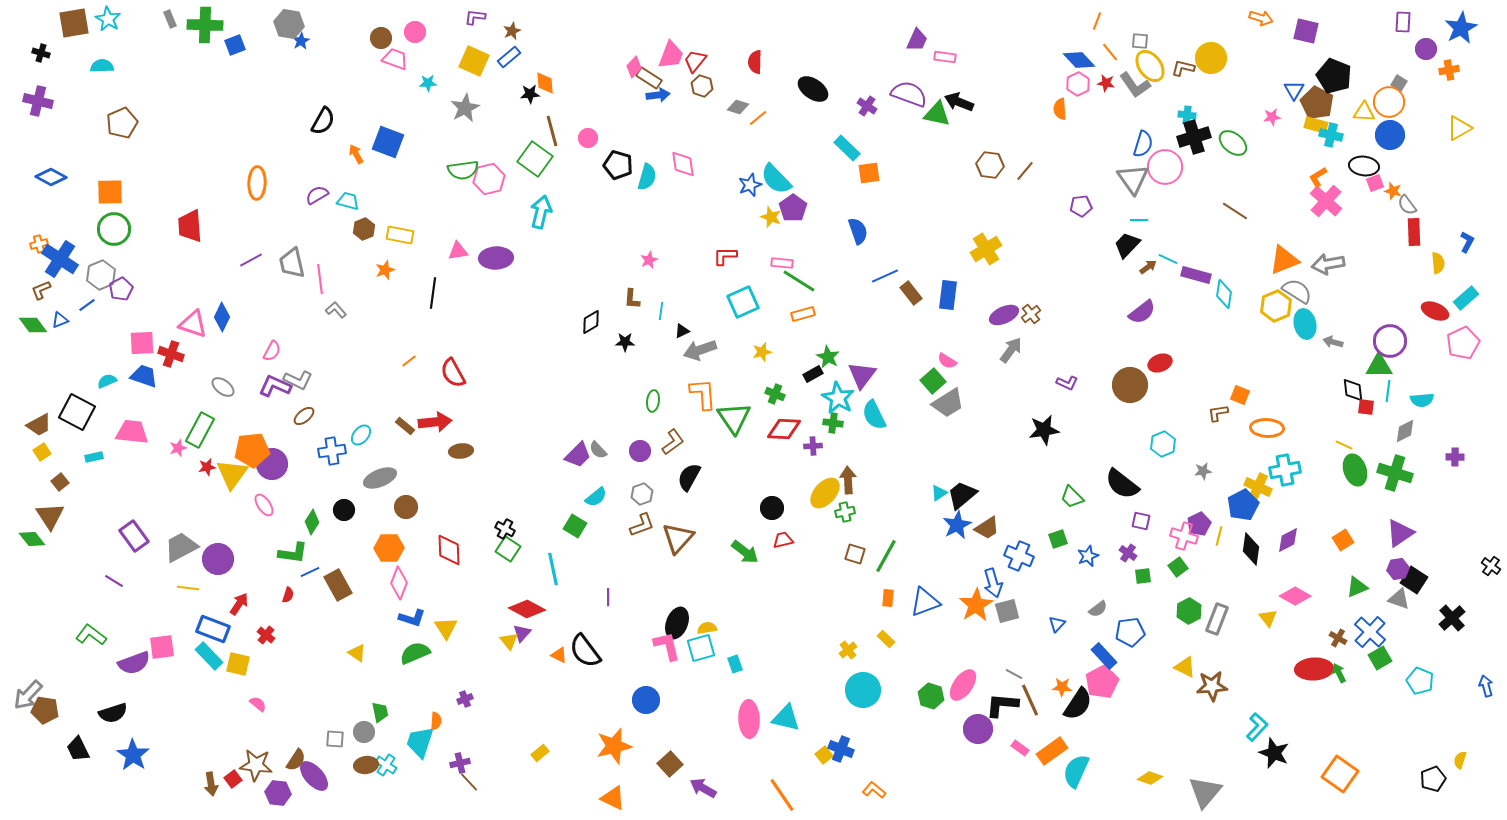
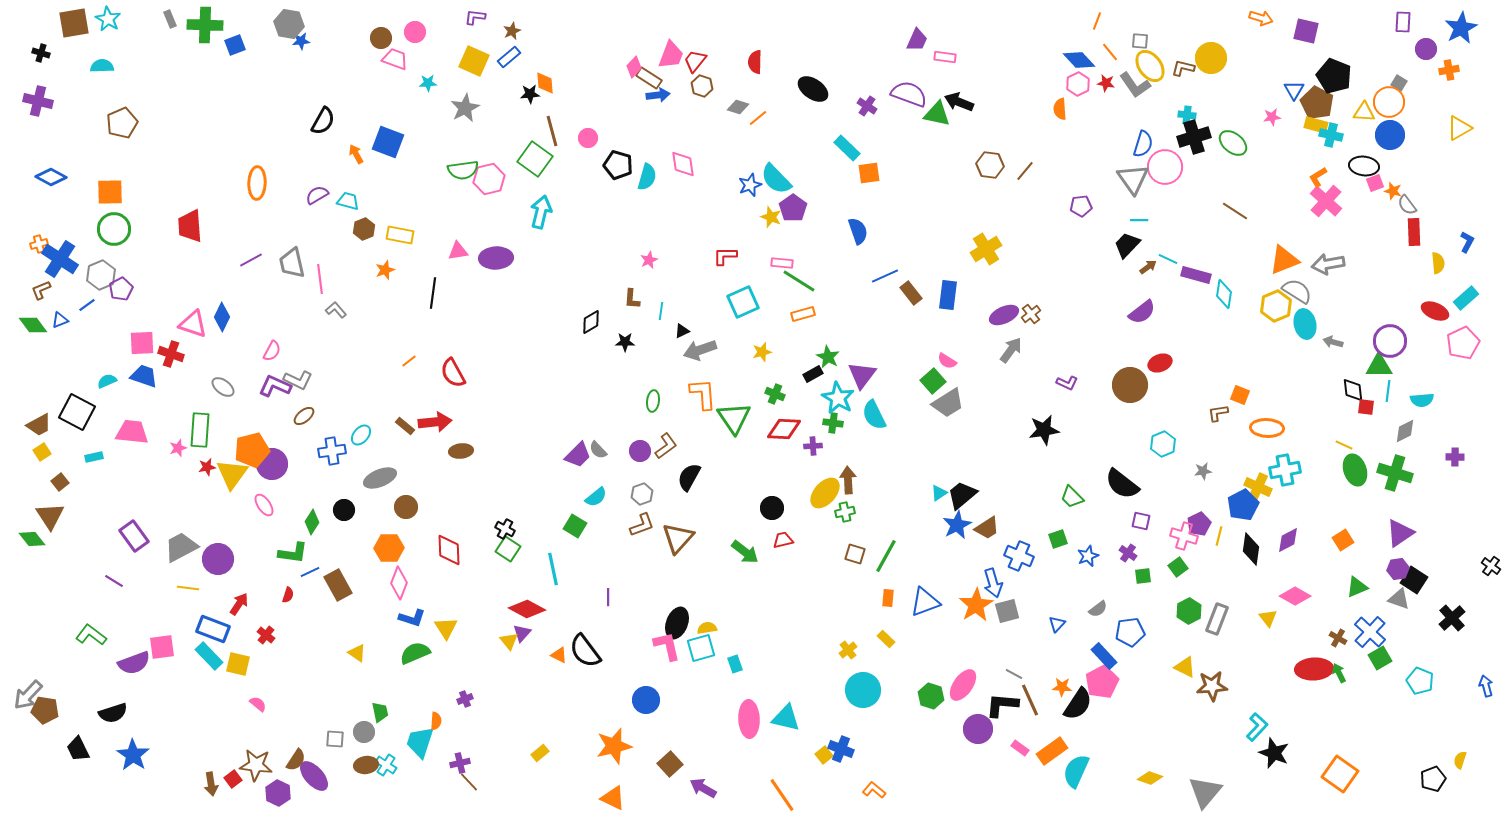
blue star at (301, 41): rotated 24 degrees clockwise
green rectangle at (200, 430): rotated 24 degrees counterclockwise
brown L-shape at (673, 442): moved 7 px left, 4 px down
orange pentagon at (252, 450): rotated 8 degrees counterclockwise
purple hexagon at (278, 793): rotated 20 degrees clockwise
